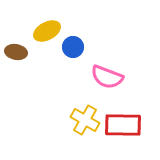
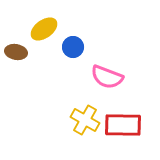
yellow ellipse: moved 3 px left, 2 px up; rotated 8 degrees counterclockwise
